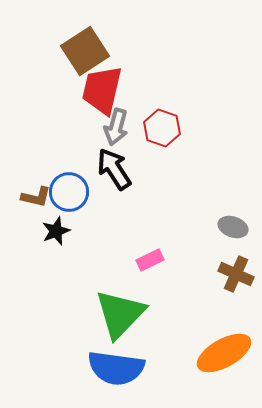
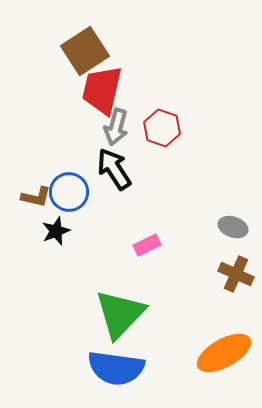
pink rectangle: moved 3 px left, 15 px up
